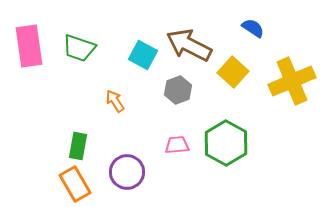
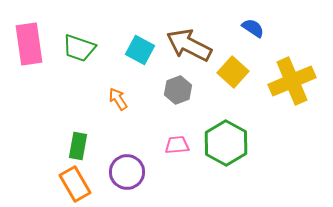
pink rectangle: moved 2 px up
cyan square: moved 3 px left, 5 px up
orange arrow: moved 3 px right, 2 px up
